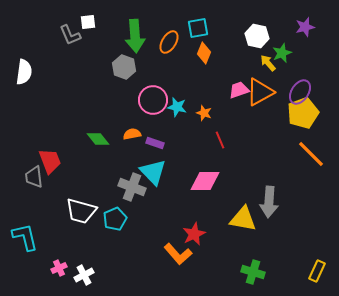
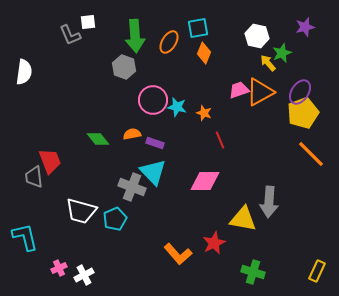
red star: moved 20 px right, 9 px down
